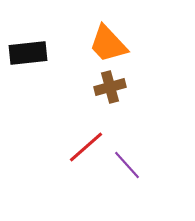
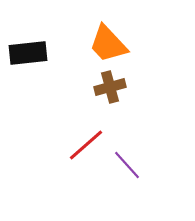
red line: moved 2 px up
